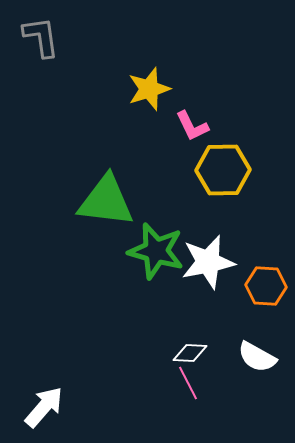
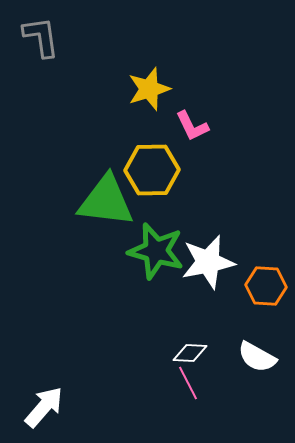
yellow hexagon: moved 71 px left
